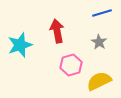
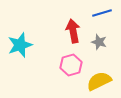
red arrow: moved 16 px right
gray star: rotated 14 degrees counterclockwise
